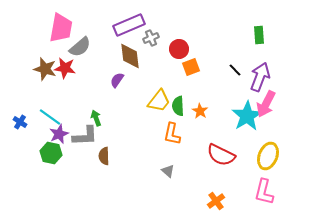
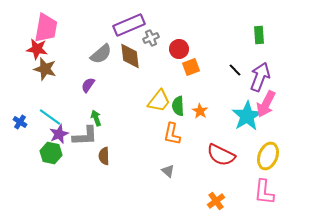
pink trapezoid: moved 15 px left
gray semicircle: moved 21 px right, 7 px down
red star: moved 28 px left, 19 px up
purple semicircle: moved 29 px left, 5 px down
pink L-shape: rotated 8 degrees counterclockwise
